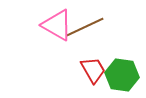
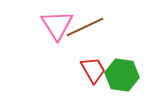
pink triangle: rotated 28 degrees clockwise
